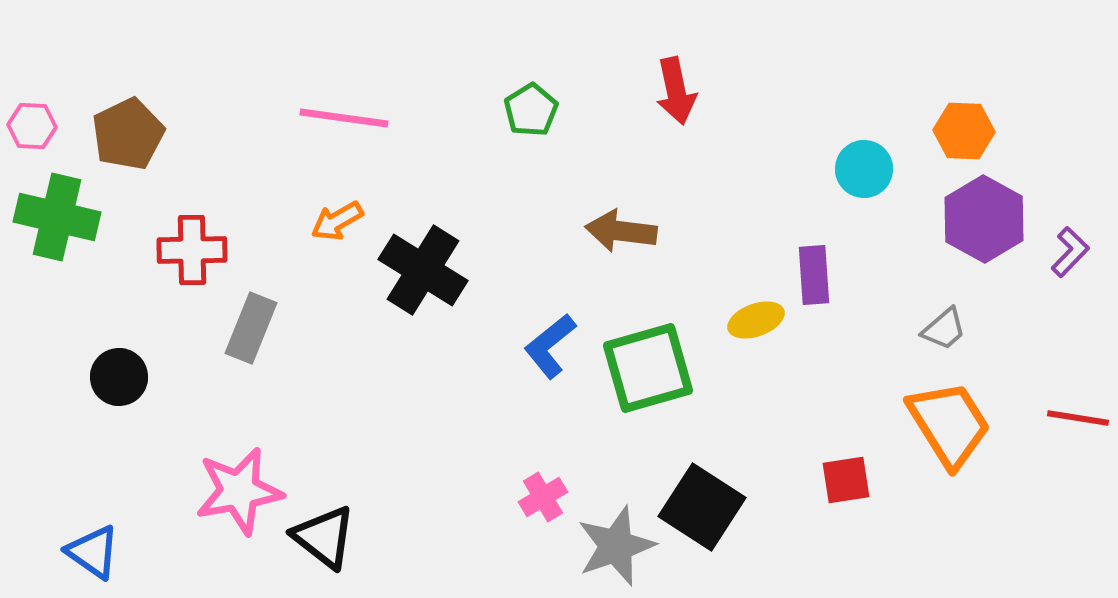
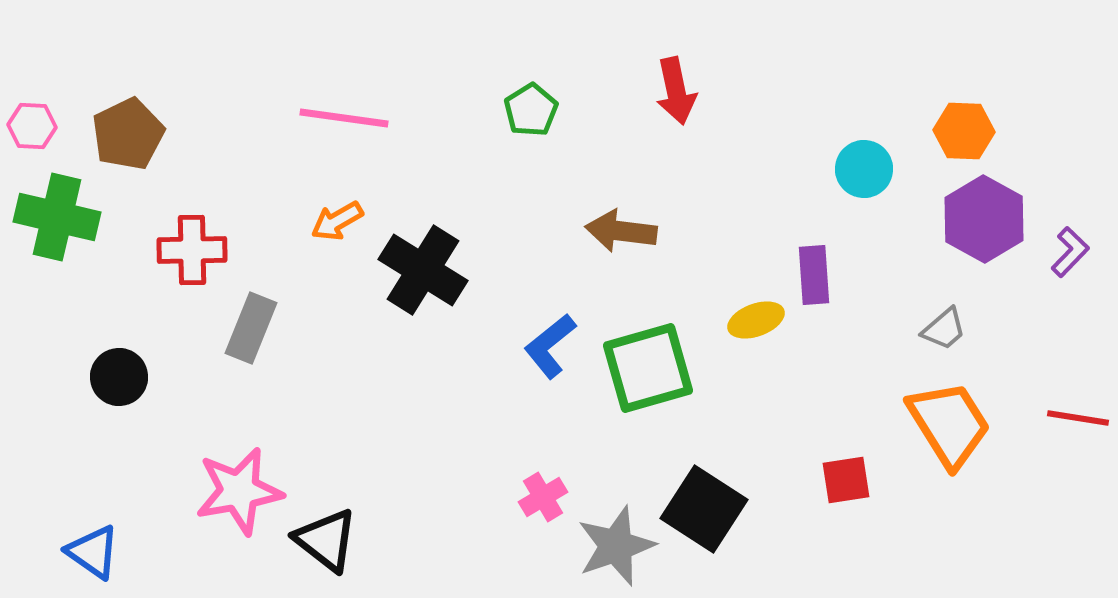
black square: moved 2 px right, 2 px down
black triangle: moved 2 px right, 3 px down
